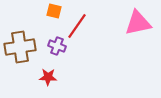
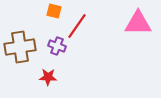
pink triangle: rotated 12 degrees clockwise
